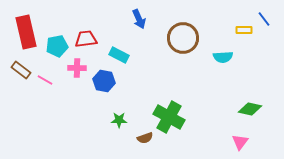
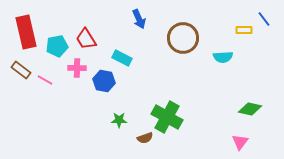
red trapezoid: rotated 115 degrees counterclockwise
cyan rectangle: moved 3 px right, 3 px down
green cross: moved 2 px left
